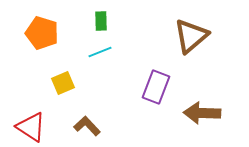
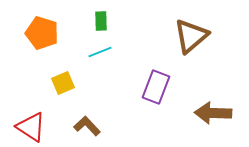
brown arrow: moved 11 px right
